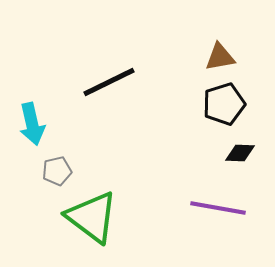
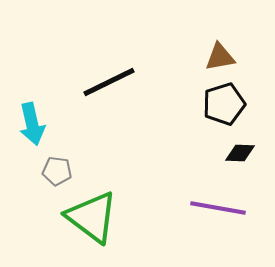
gray pentagon: rotated 20 degrees clockwise
